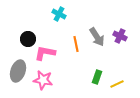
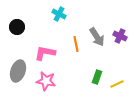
black circle: moved 11 px left, 12 px up
pink star: moved 3 px right, 1 px down
